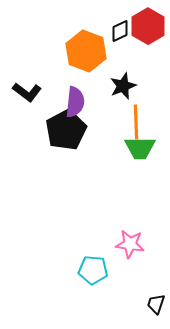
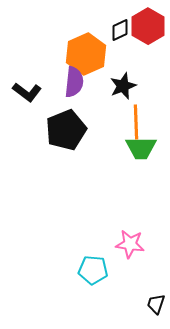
black diamond: moved 1 px up
orange hexagon: moved 3 px down; rotated 15 degrees clockwise
purple semicircle: moved 1 px left, 20 px up
black pentagon: rotated 6 degrees clockwise
green trapezoid: moved 1 px right
